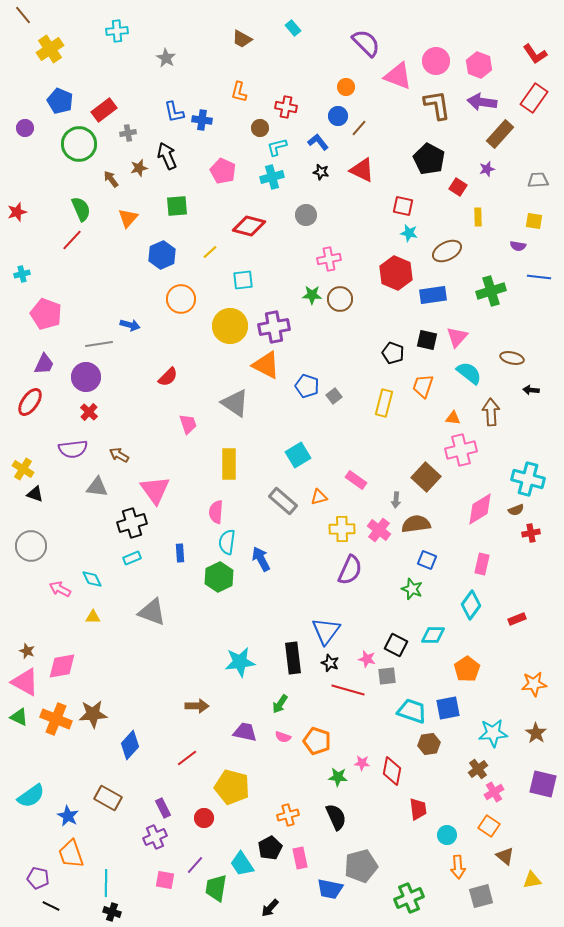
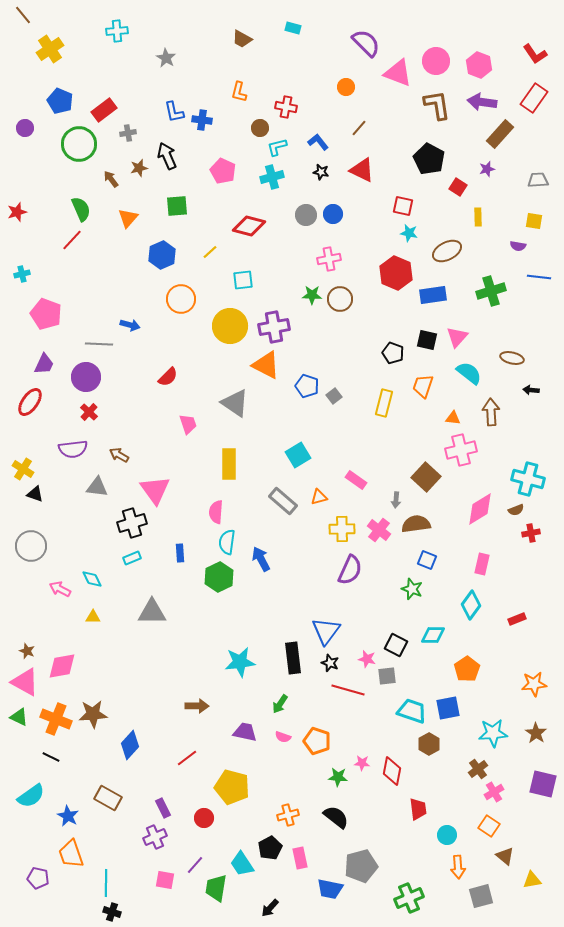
cyan rectangle at (293, 28): rotated 35 degrees counterclockwise
pink triangle at (398, 76): moved 3 px up
blue circle at (338, 116): moved 5 px left, 98 px down
gray line at (99, 344): rotated 12 degrees clockwise
gray triangle at (152, 612): rotated 20 degrees counterclockwise
brown hexagon at (429, 744): rotated 20 degrees counterclockwise
black semicircle at (336, 817): rotated 28 degrees counterclockwise
black line at (51, 906): moved 149 px up
